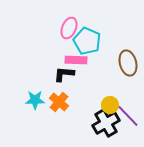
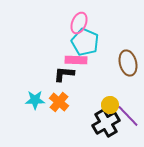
pink ellipse: moved 10 px right, 5 px up
cyan pentagon: moved 2 px left, 1 px down
